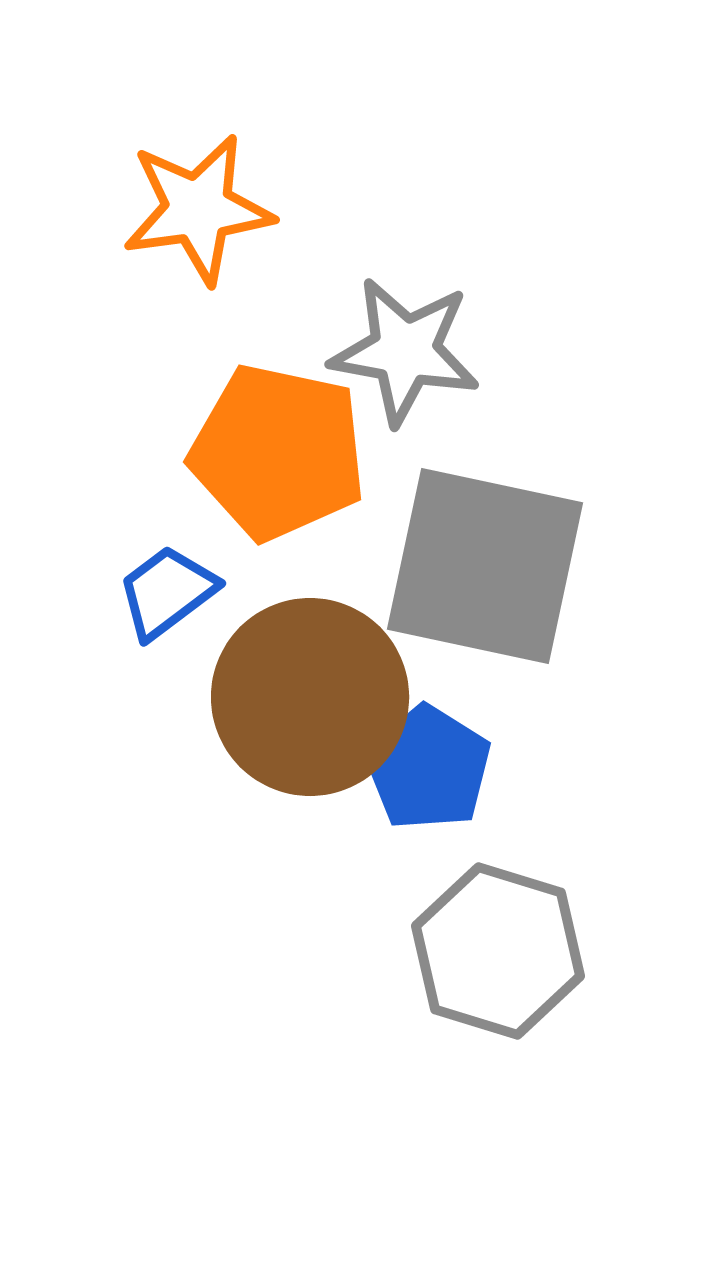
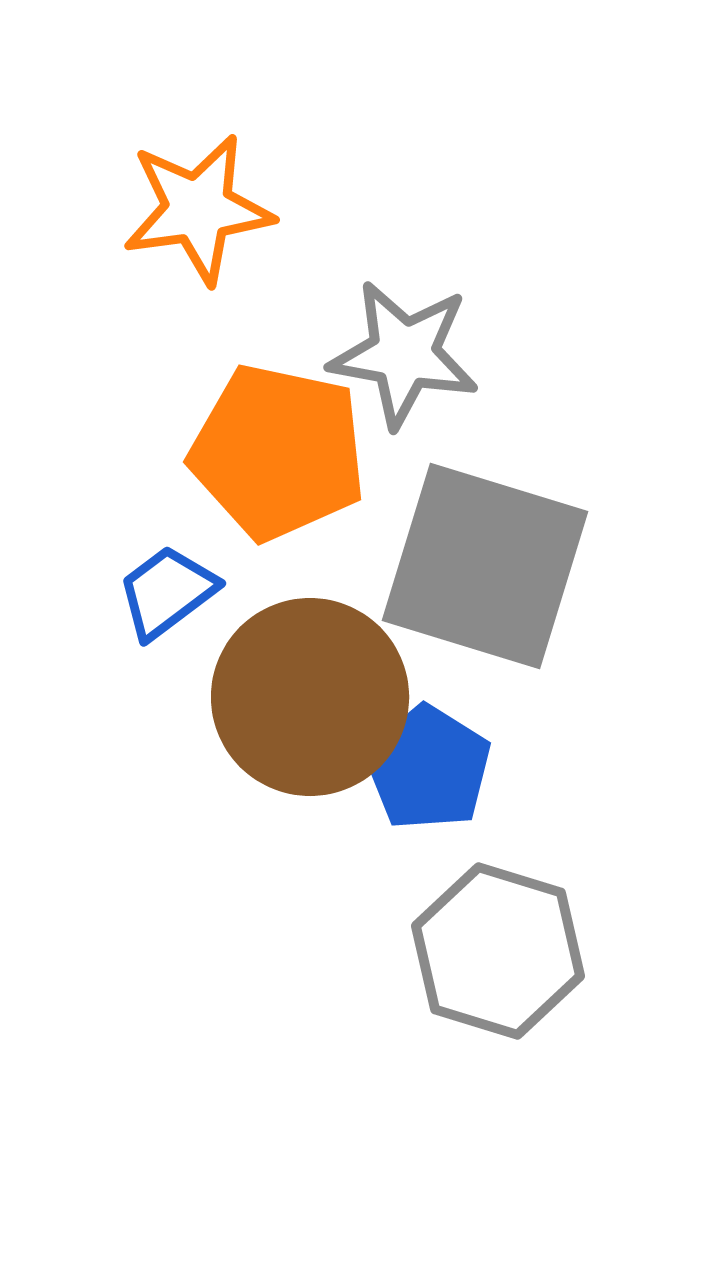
gray star: moved 1 px left, 3 px down
gray square: rotated 5 degrees clockwise
